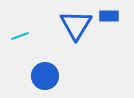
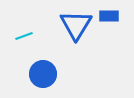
cyan line: moved 4 px right
blue circle: moved 2 px left, 2 px up
